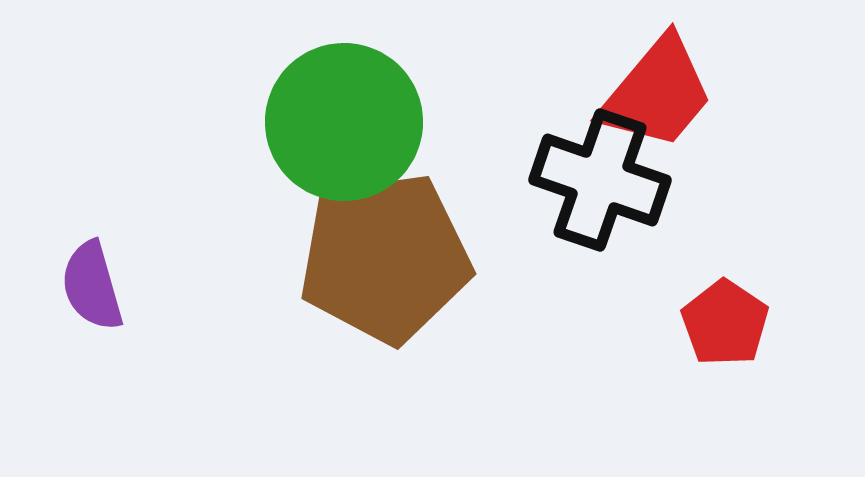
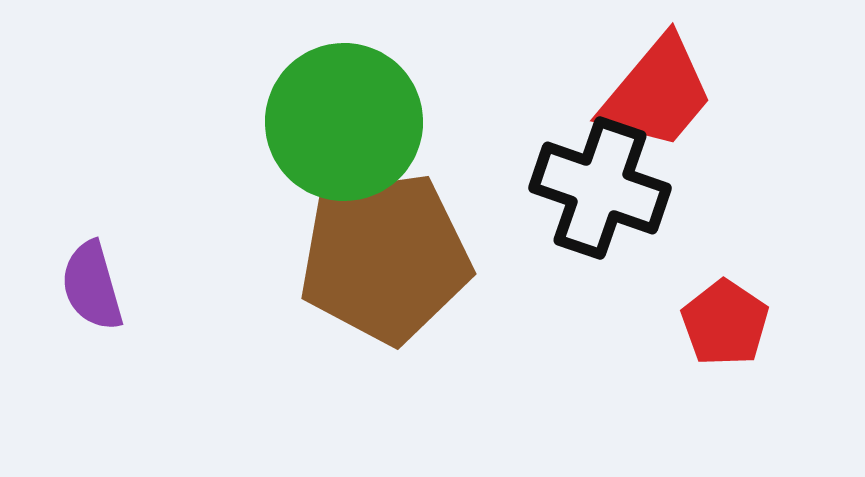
black cross: moved 8 px down
